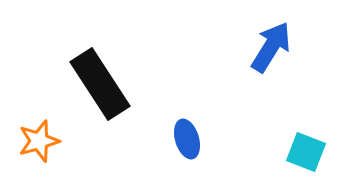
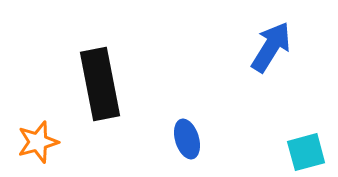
black rectangle: rotated 22 degrees clockwise
orange star: moved 1 px left, 1 px down
cyan square: rotated 36 degrees counterclockwise
